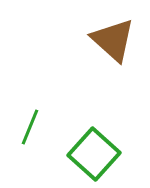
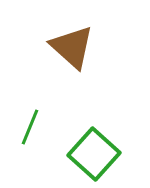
brown triangle: moved 41 px left, 7 px down
